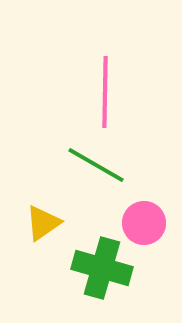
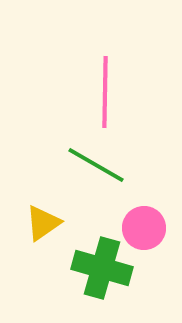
pink circle: moved 5 px down
